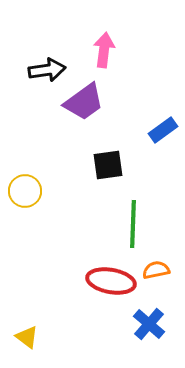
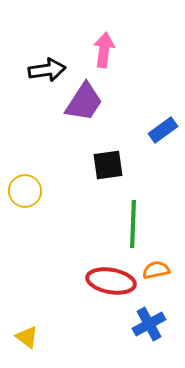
purple trapezoid: rotated 21 degrees counterclockwise
blue cross: rotated 20 degrees clockwise
